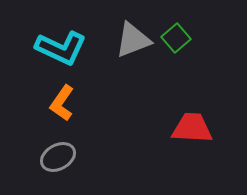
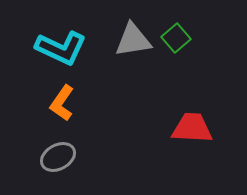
gray triangle: rotated 12 degrees clockwise
